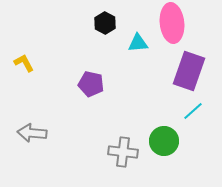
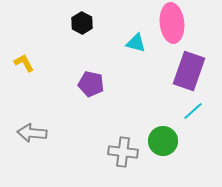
black hexagon: moved 23 px left
cyan triangle: moved 2 px left; rotated 20 degrees clockwise
green circle: moved 1 px left
